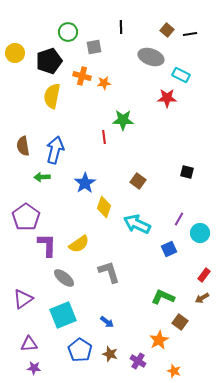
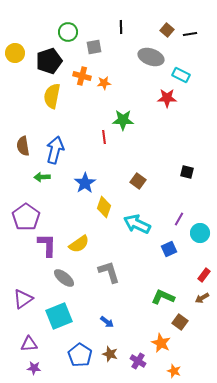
cyan square at (63, 315): moved 4 px left, 1 px down
orange star at (159, 340): moved 2 px right, 3 px down; rotated 18 degrees counterclockwise
blue pentagon at (80, 350): moved 5 px down
